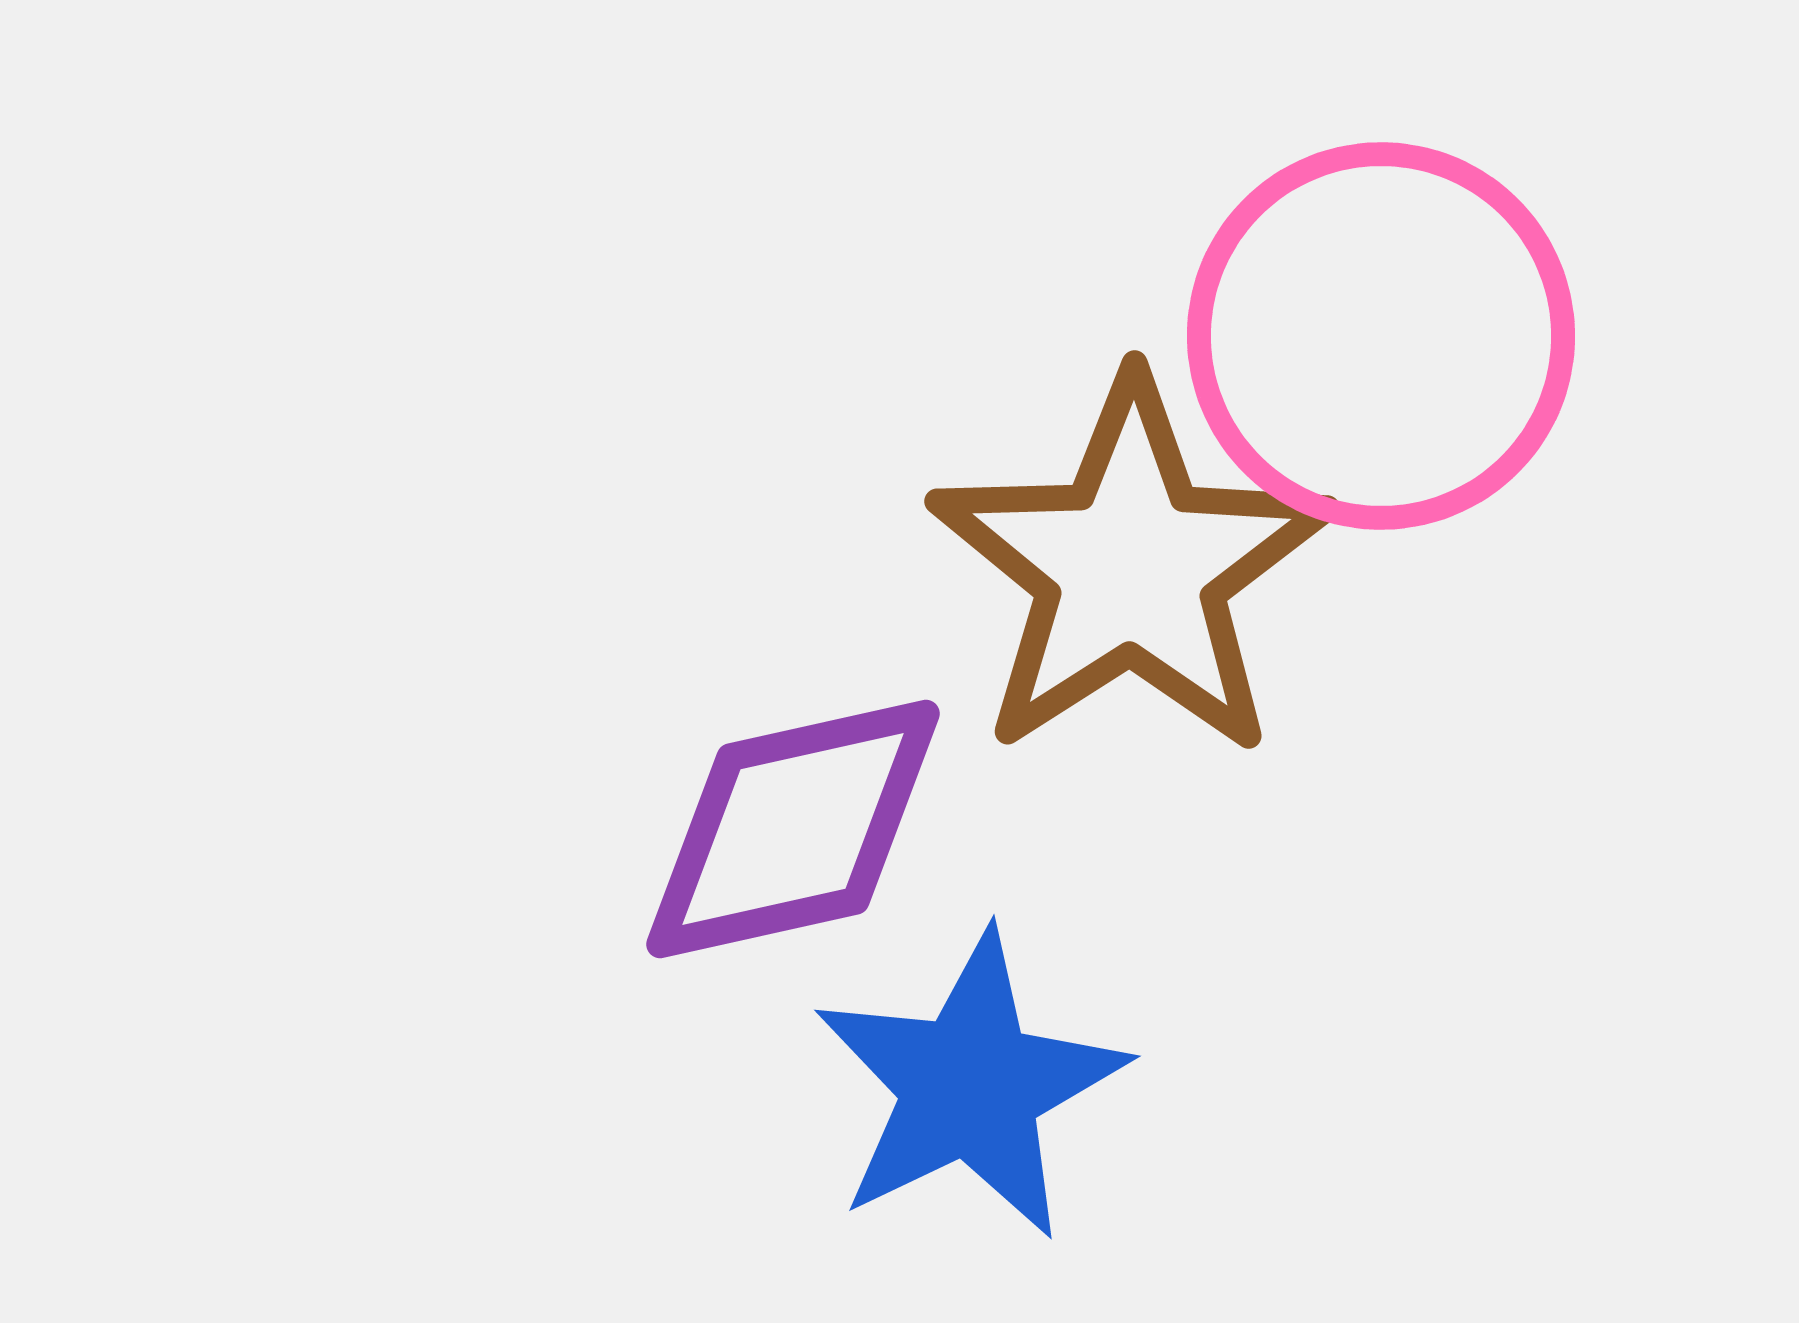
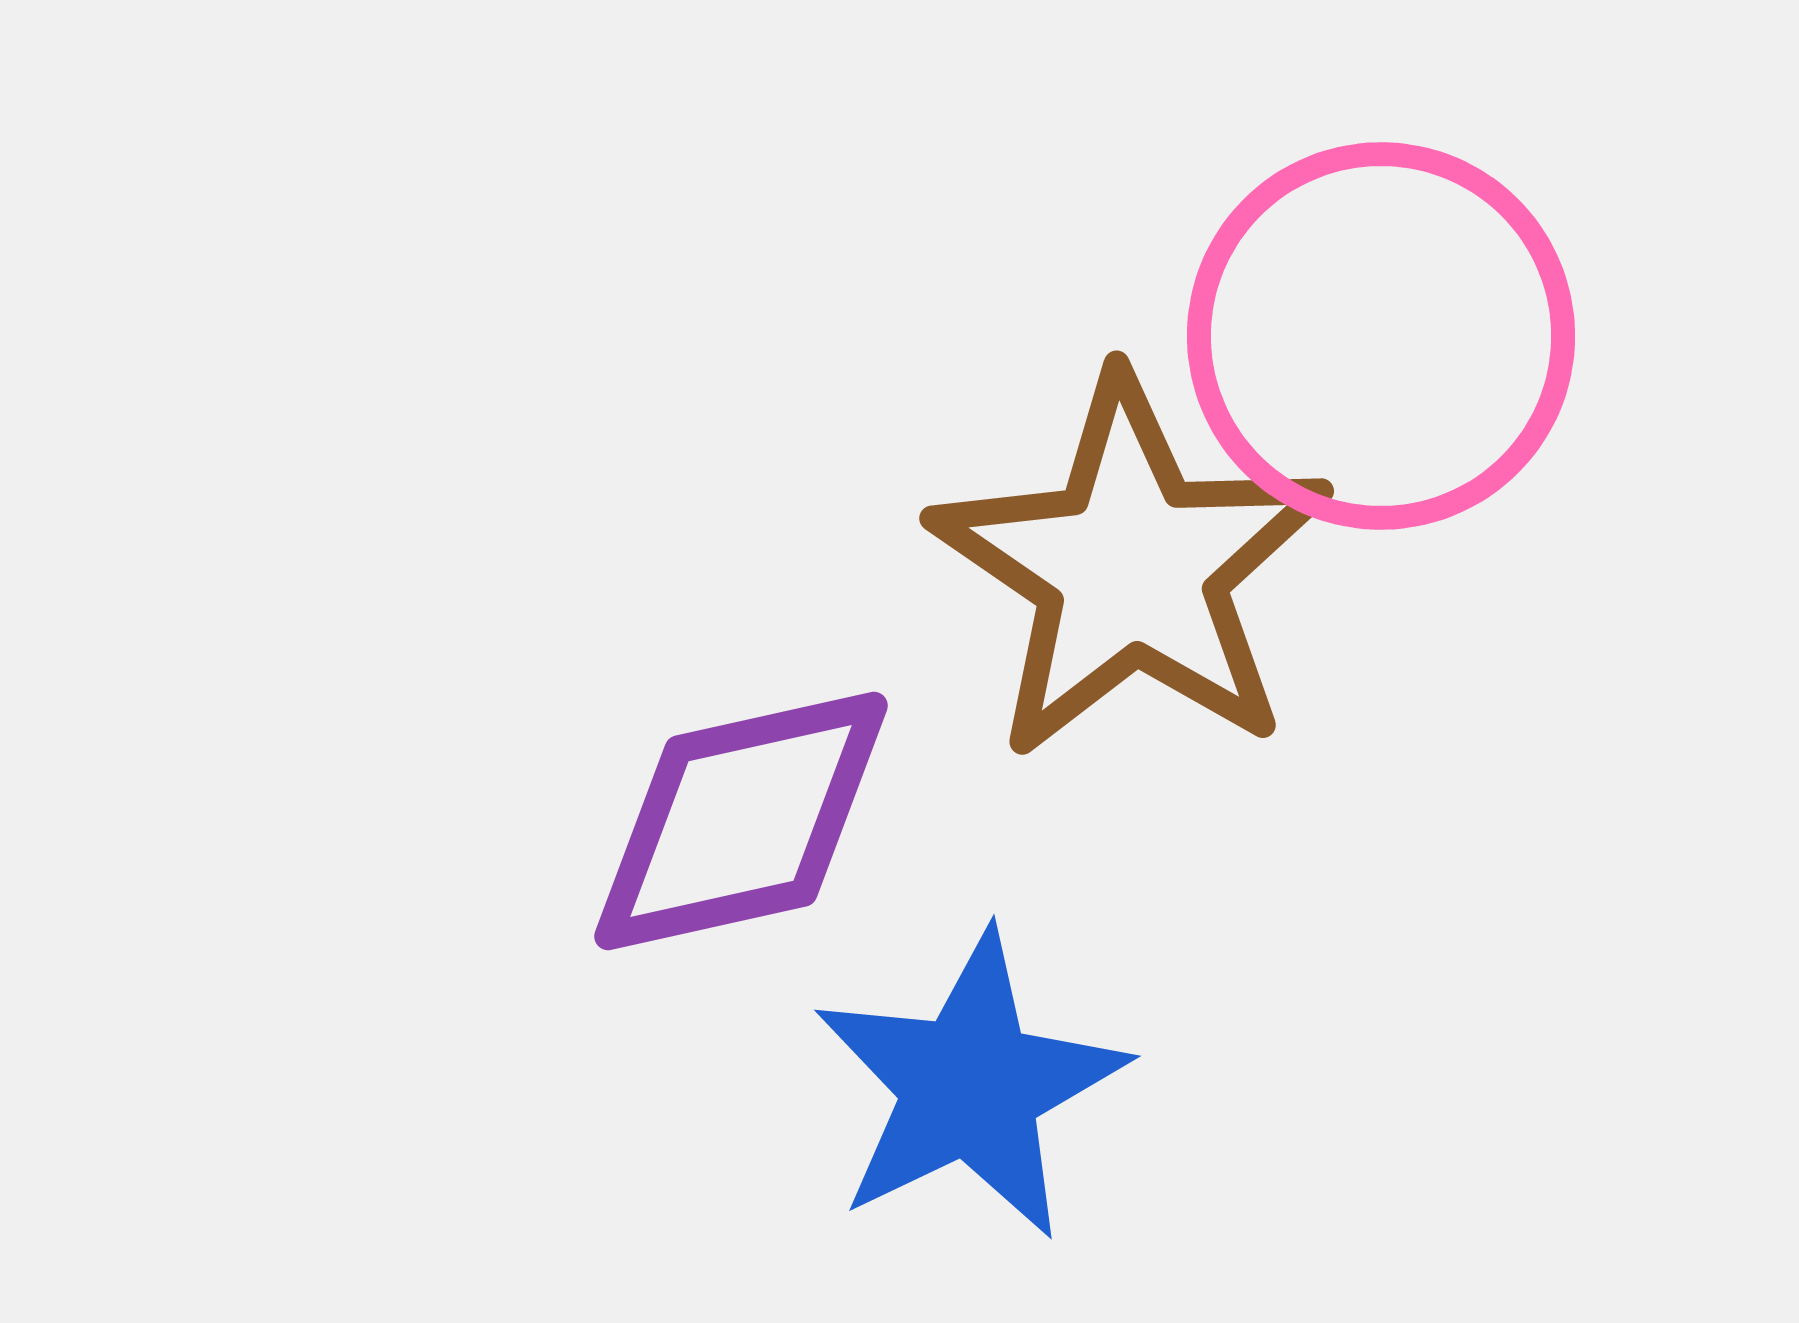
brown star: rotated 5 degrees counterclockwise
purple diamond: moved 52 px left, 8 px up
